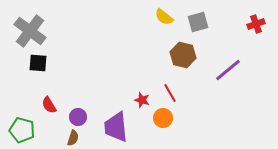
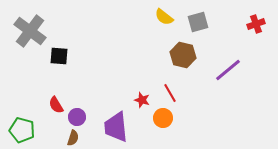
black square: moved 21 px right, 7 px up
red semicircle: moved 7 px right
purple circle: moved 1 px left
